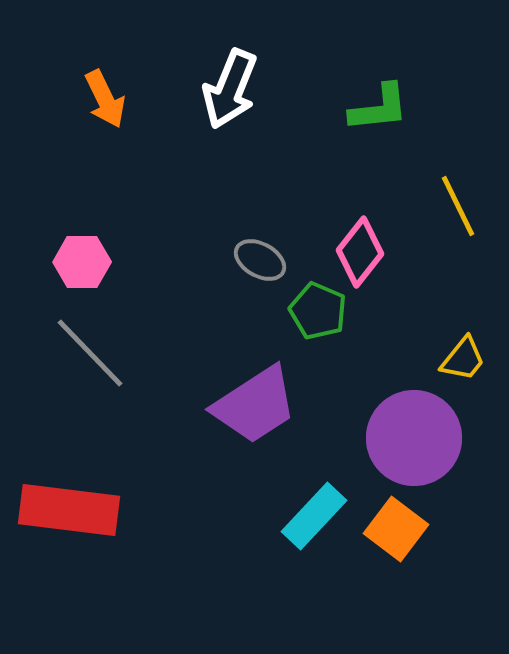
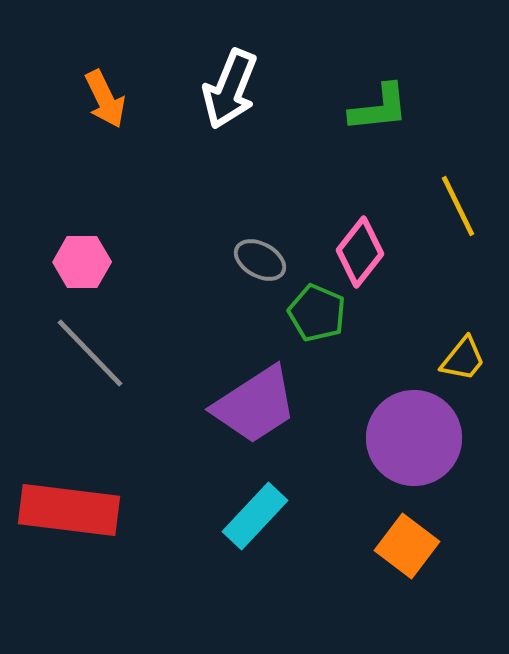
green pentagon: moved 1 px left, 2 px down
cyan rectangle: moved 59 px left
orange square: moved 11 px right, 17 px down
